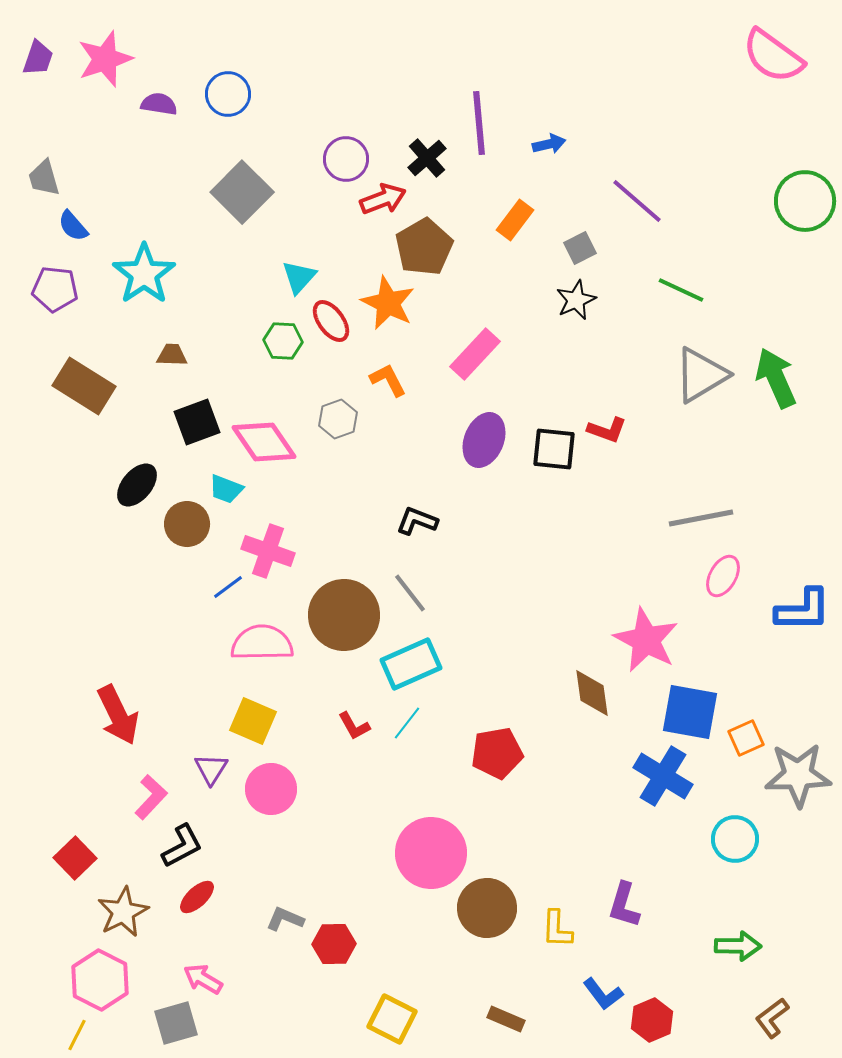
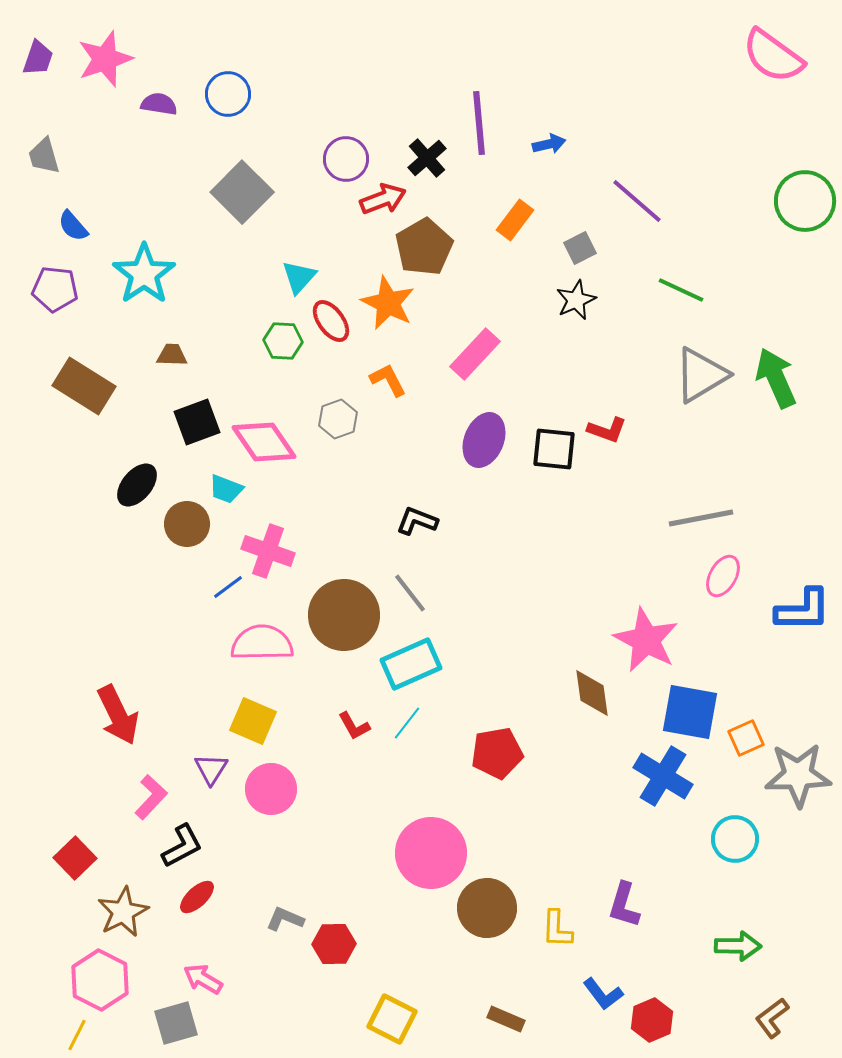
gray trapezoid at (44, 178): moved 22 px up
